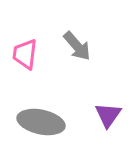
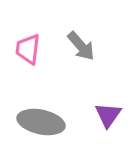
gray arrow: moved 4 px right
pink trapezoid: moved 3 px right, 5 px up
